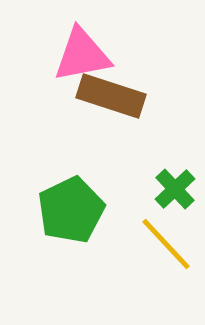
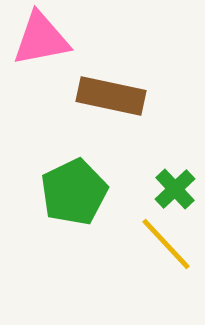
pink triangle: moved 41 px left, 16 px up
brown rectangle: rotated 6 degrees counterclockwise
green pentagon: moved 3 px right, 18 px up
